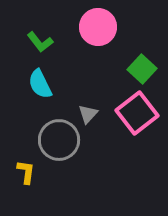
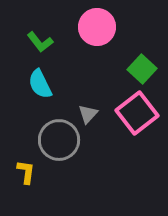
pink circle: moved 1 px left
